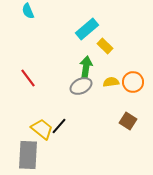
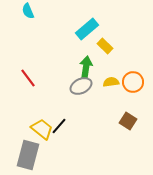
gray rectangle: rotated 12 degrees clockwise
